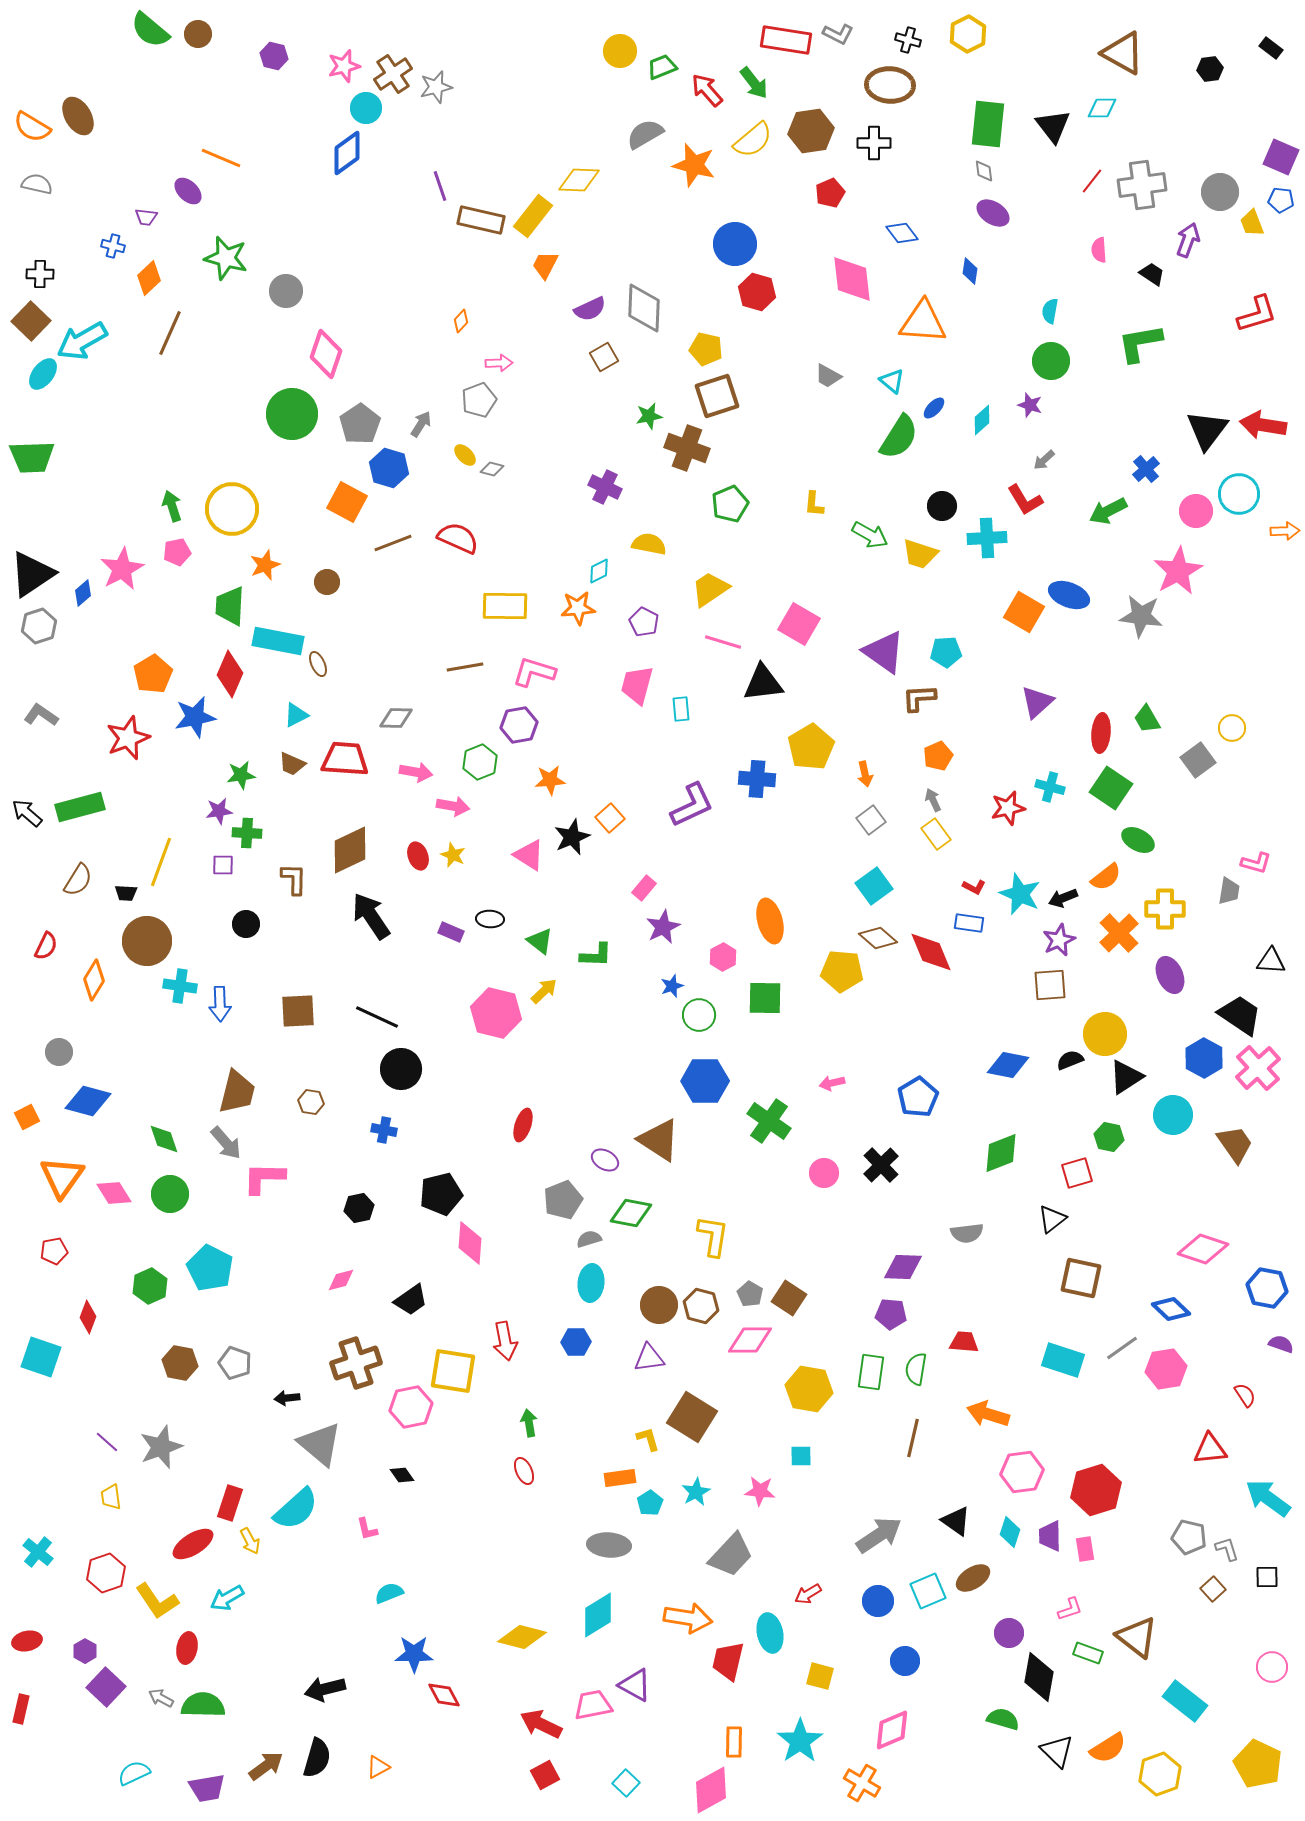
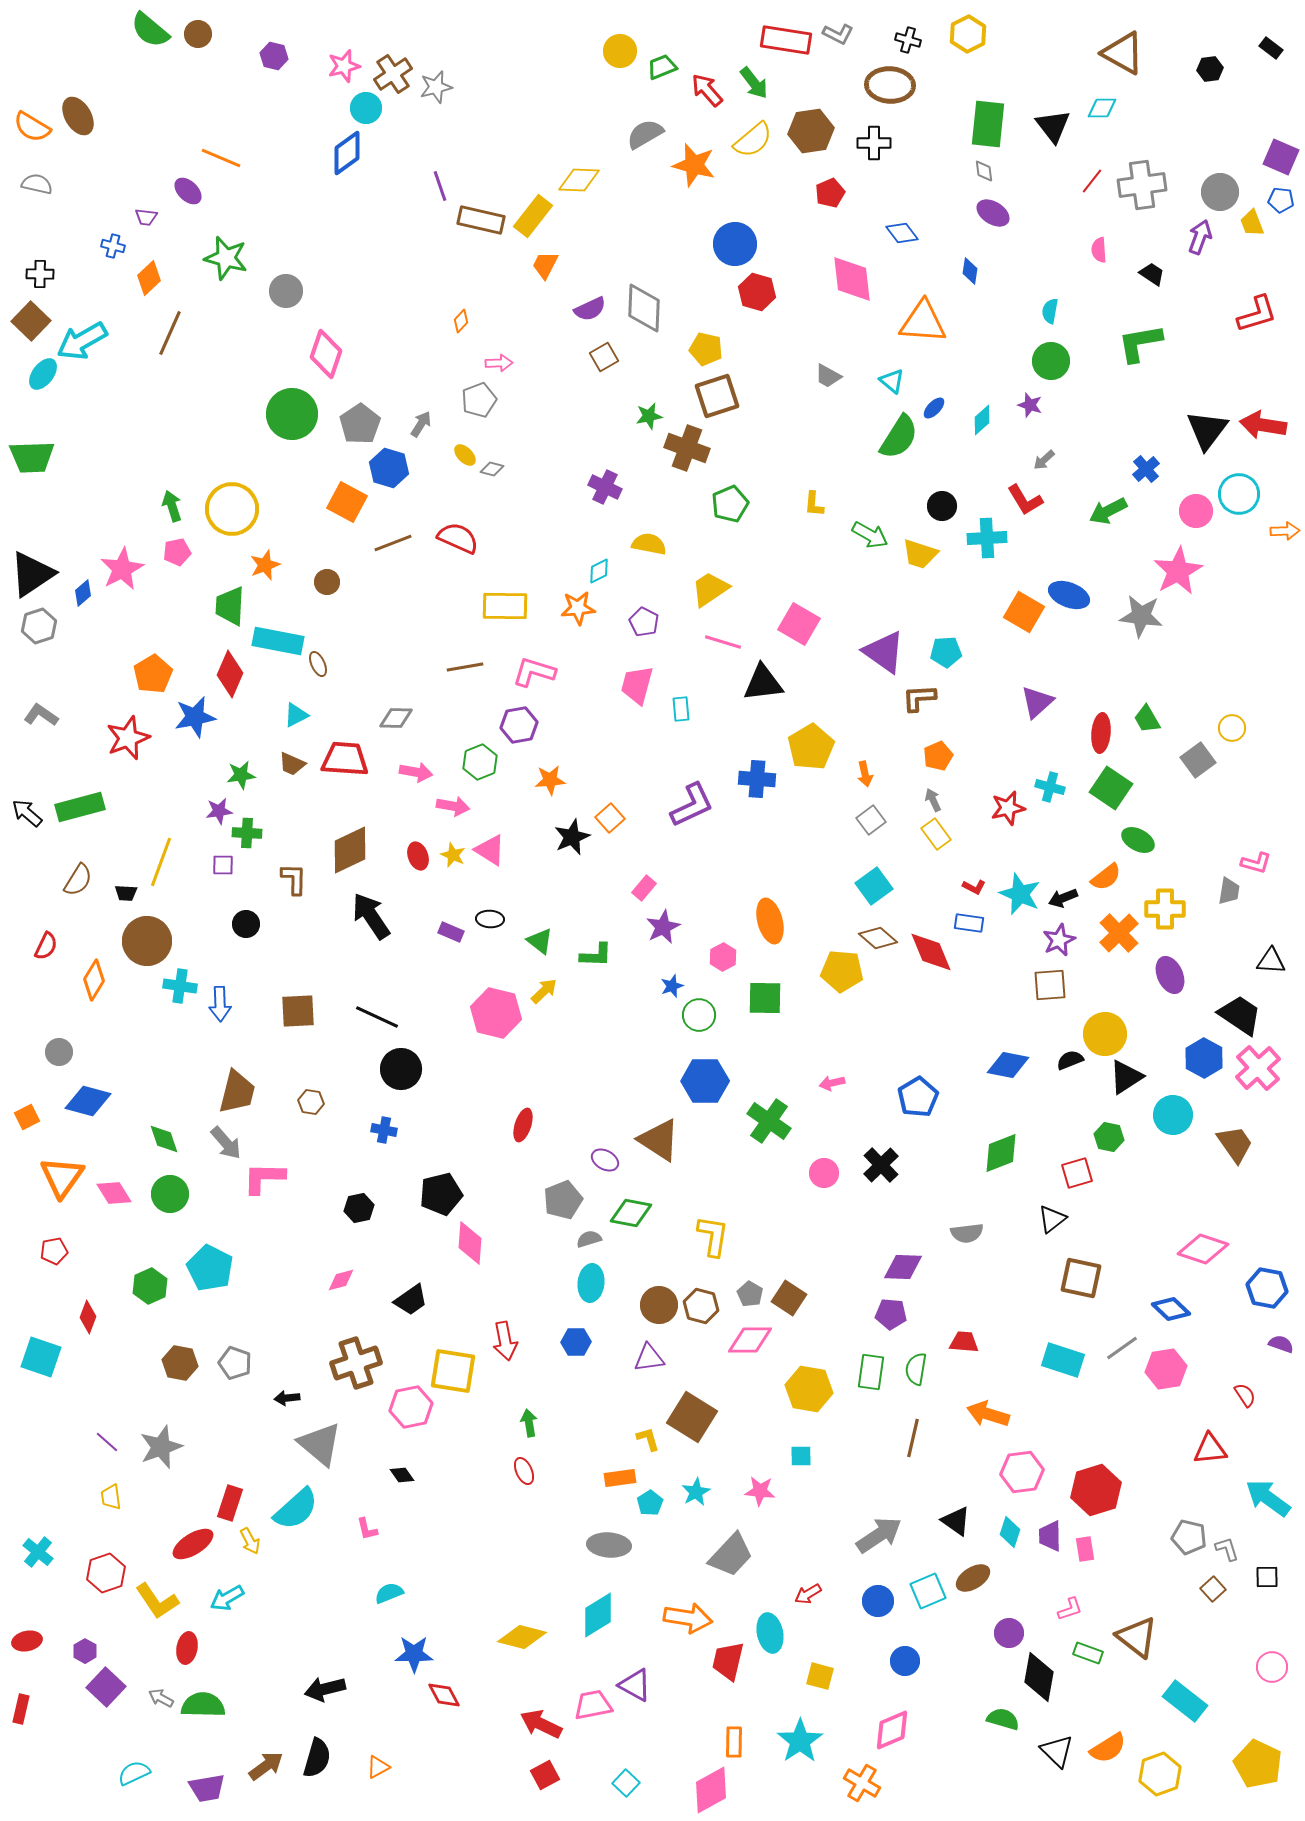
purple arrow at (1188, 240): moved 12 px right, 3 px up
pink triangle at (529, 855): moved 39 px left, 5 px up
